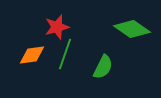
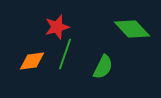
green diamond: rotated 12 degrees clockwise
orange diamond: moved 6 px down
